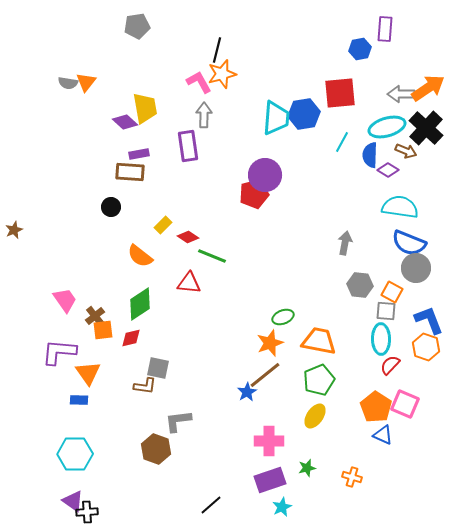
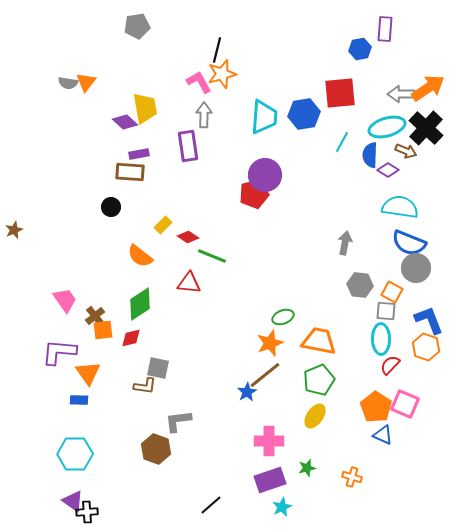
cyan trapezoid at (276, 118): moved 12 px left, 1 px up
